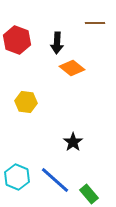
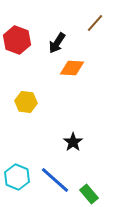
brown line: rotated 48 degrees counterclockwise
black arrow: rotated 30 degrees clockwise
orange diamond: rotated 35 degrees counterclockwise
